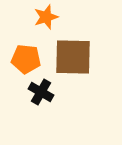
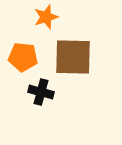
orange pentagon: moved 3 px left, 2 px up
black cross: rotated 15 degrees counterclockwise
